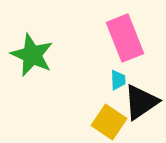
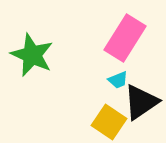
pink rectangle: rotated 54 degrees clockwise
cyan trapezoid: rotated 70 degrees clockwise
